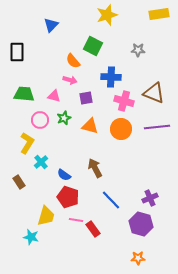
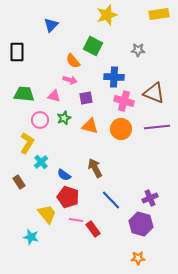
blue cross: moved 3 px right
yellow trapezoid: moved 1 px right, 2 px up; rotated 55 degrees counterclockwise
